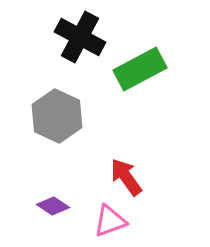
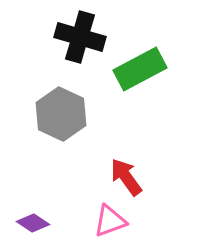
black cross: rotated 12 degrees counterclockwise
gray hexagon: moved 4 px right, 2 px up
purple diamond: moved 20 px left, 17 px down
